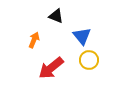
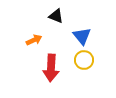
orange arrow: rotated 42 degrees clockwise
yellow circle: moved 5 px left
red arrow: rotated 48 degrees counterclockwise
